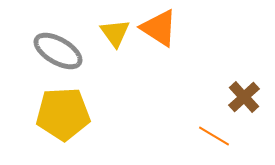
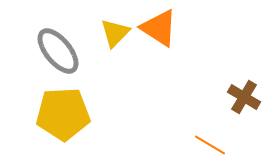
yellow triangle: rotated 20 degrees clockwise
gray ellipse: rotated 21 degrees clockwise
brown cross: rotated 16 degrees counterclockwise
orange line: moved 4 px left, 9 px down
